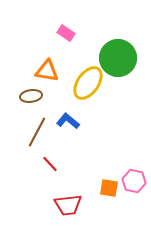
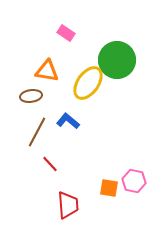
green circle: moved 1 px left, 2 px down
red trapezoid: rotated 88 degrees counterclockwise
